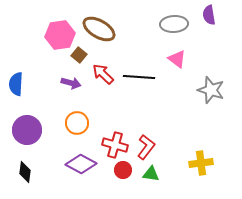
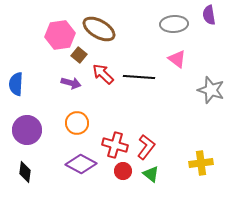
red circle: moved 1 px down
green triangle: rotated 30 degrees clockwise
